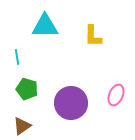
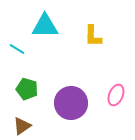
cyan line: moved 8 px up; rotated 49 degrees counterclockwise
